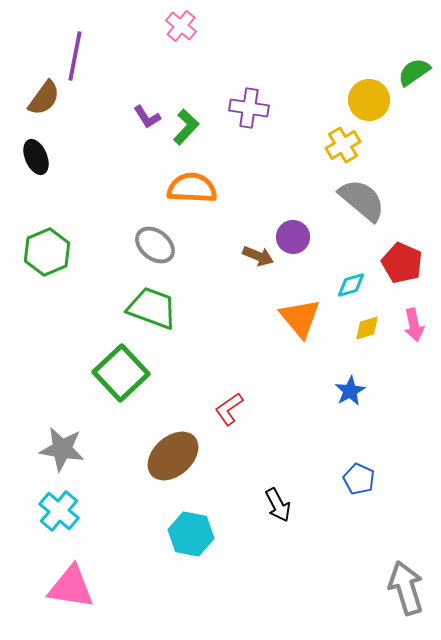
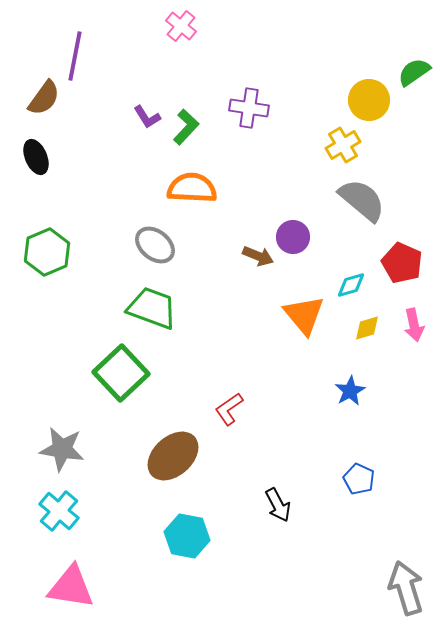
orange triangle: moved 4 px right, 3 px up
cyan hexagon: moved 4 px left, 2 px down
